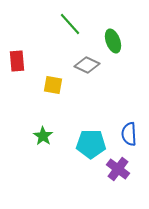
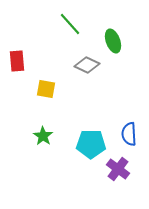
yellow square: moved 7 px left, 4 px down
